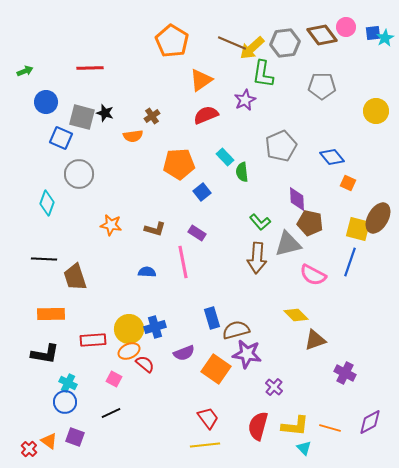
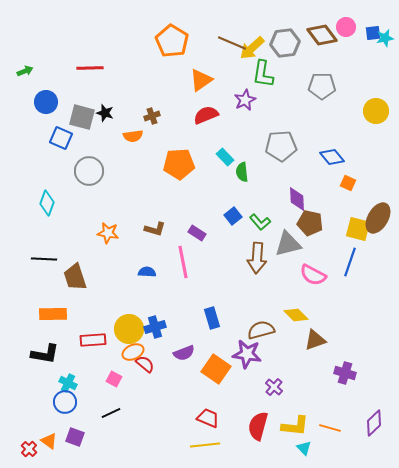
cyan star at (385, 38): rotated 18 degrees clockwise
brown cross at (152, 116): rotated 14 degrees clockwise
gray pentagon at (281, 146): rotated 20 degrees clockwise
gray circle at (79, 174): moved 10 px right, 3 px up
blue square at (202, 192): moved 31 px right, 24 px down
orange star at (111, 225): moved 3 px left, 8 px down
orange rectangle at (51, 314): moved 2 px right
brown semicircle at (236, 330): moved 25 px right
orange ellipse at (129, 351): moved 4 px right, 1 px down
purple cross at (345, 373): rotated 10 degrees counterclockwise
red trapezoid at (208, 418): rotated 30 degrees counterclockwise
purple diamond at (370, 422): moved 4 px right, 1 px down; rotated 16 degrees counterclockwise
